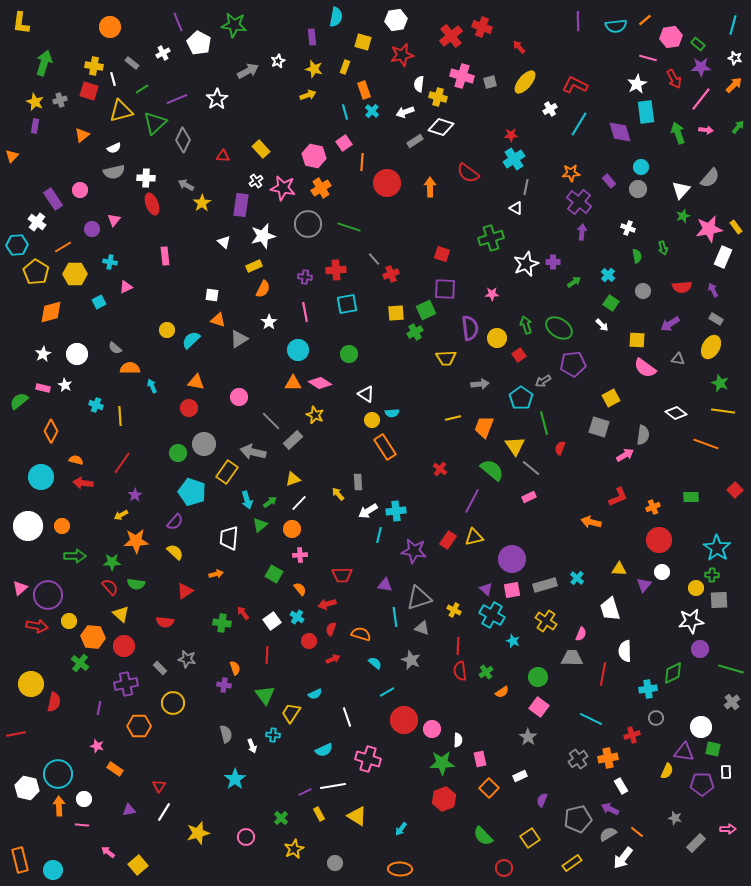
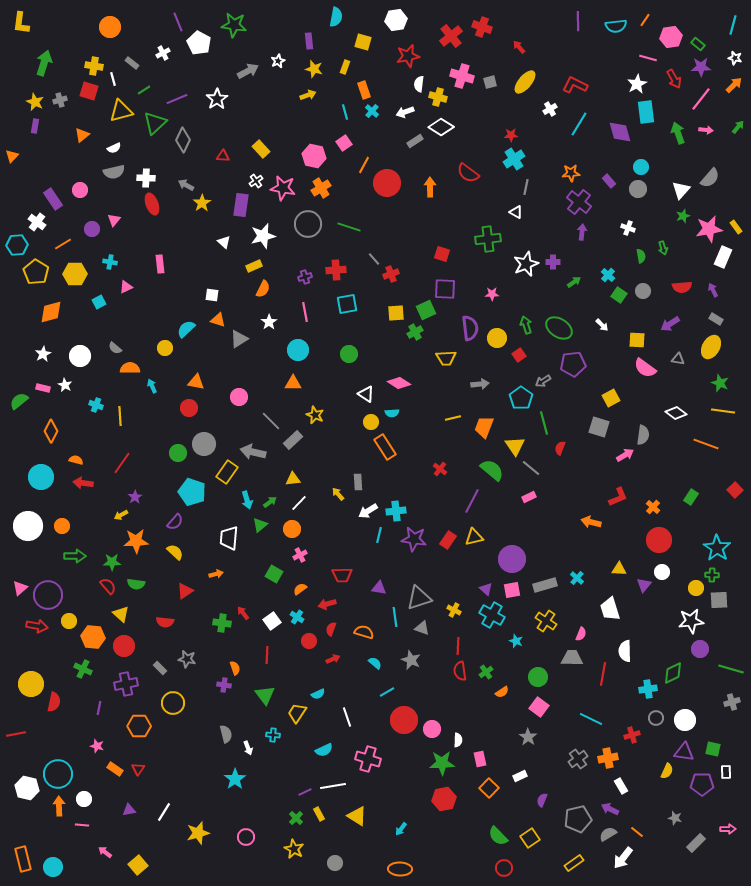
orange line at (645, 20): rotated 16 degrees counterclockwise
purple rectangle at (312, 37): moved 3 px left, 4 px down
red star at (402, 55): moved 6 px right, 1 px down
green line at (142, 89): moved 2 px right, 1 px down
white diamond at (441, 127): rotated 15 degrees clockwise
orange line at (362, 162): moved 2 px right, 3 px down; rotated 24 degrees clockwise
white triangle at (516, 208): moved 4 px down
green cross at (491, 238): moved 3 px left, 1 px down; rotated 10 degrees clockwise
orange line at (63, 247): moved 3 px up
pink rectangle at (165, 256): moved 5 px left, 8 px down
green semicircle at (637, 256): moved 4 px right
purple cross at (305, 277): rotated 24 degrees counterclockwise
green square at (611, 303): moved 8 px right, 8 px up
yellow circle at (167, 330): moved 2 px left, 18 px down
cyan semicircle at (191, 340): moved 5 px left, 11 px up
white circle at (77, 354): moved 3 px right, 2 px down
pink diamond at (320, 383): moved 79 px right
yellow circle at (372, 420): moved 1 px left, 2 px down
yellow triangle at (293, 479): rotated 14 degrees clockwise
purple star at (135, 495): moved 2 px down
green rectangle at (691, 497): rotated 56 degrees counterclockwise
orange cross at (653, 507): rotated 24 degrees counterclockwise
purple star at (414, 551): moved 12 px up
pink cross at (300, 555): rotated 24 degrees counterclockwise
purple triangle at (385, 585): moved 6 px left, 3 px down
red semicircle at (110, 587): moved 2 px left, 1 px up
orange semicircle at (300, 589): rotated 88 degrees counterclockwise
orange semicircle at (361, 634): moved 3 px right, 2 px up
cyan star at (513, 641): moved 3 px right
green cross at (80, 663): moved 3 px right, 6 px down; rotated 12 degrees counterclockwise
cyan semicircle at (315, 694): moved 3 px right
gray cross at (732, 702): rotated 21 degrees clockwise
yellow trapezoid at (291, 713): moved 6 px right
white circle at (701, 727): moved 16 px left, 7 px up
white arrow at (252, 746): moved 4 px left, 2 px down
red triangle at (159, 786): moved 21 px left, 17 px up
red hexagon at (444, 799): rotated 10 degrees clockwise
green cross at (281, 818): moved 15 px right
green semicircle at (483, 836): moved 15 px right
yellow star at (294, 849): rotated 18 degrees counterclockwise
pink arrow at (108, 852): moved 3 px left
orange rectangle at (20, 860): moved 3 px right, 1 px up
yellow rectangle at (572, 863): moved 2 px right
cyan circle at (53, 870): moved 3 px up
